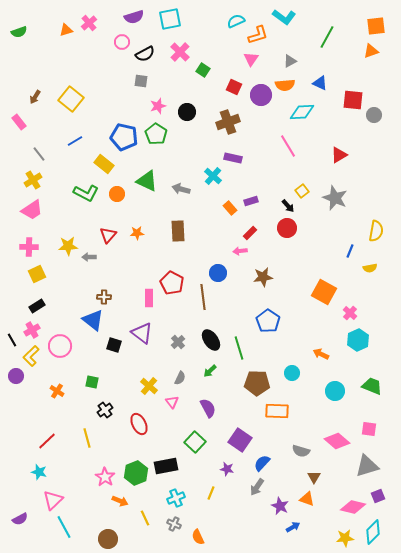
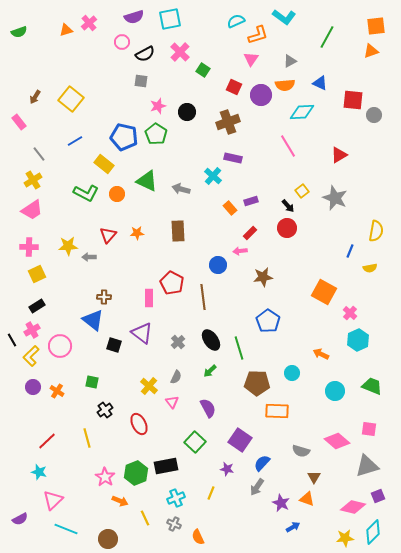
blue circle at (218, 273): moved 8 px up
purple circle at (16, 376): moved 17 px right, 11 px down
gray semicircle at (180, 378): moved 4 px left, 1 px up
purple star at (280, 506): moved 1 px right, 3 px up
cyan line at (64, 527): moved 2 px right, 2 px down; rotated 40 degrees counterclockwise
